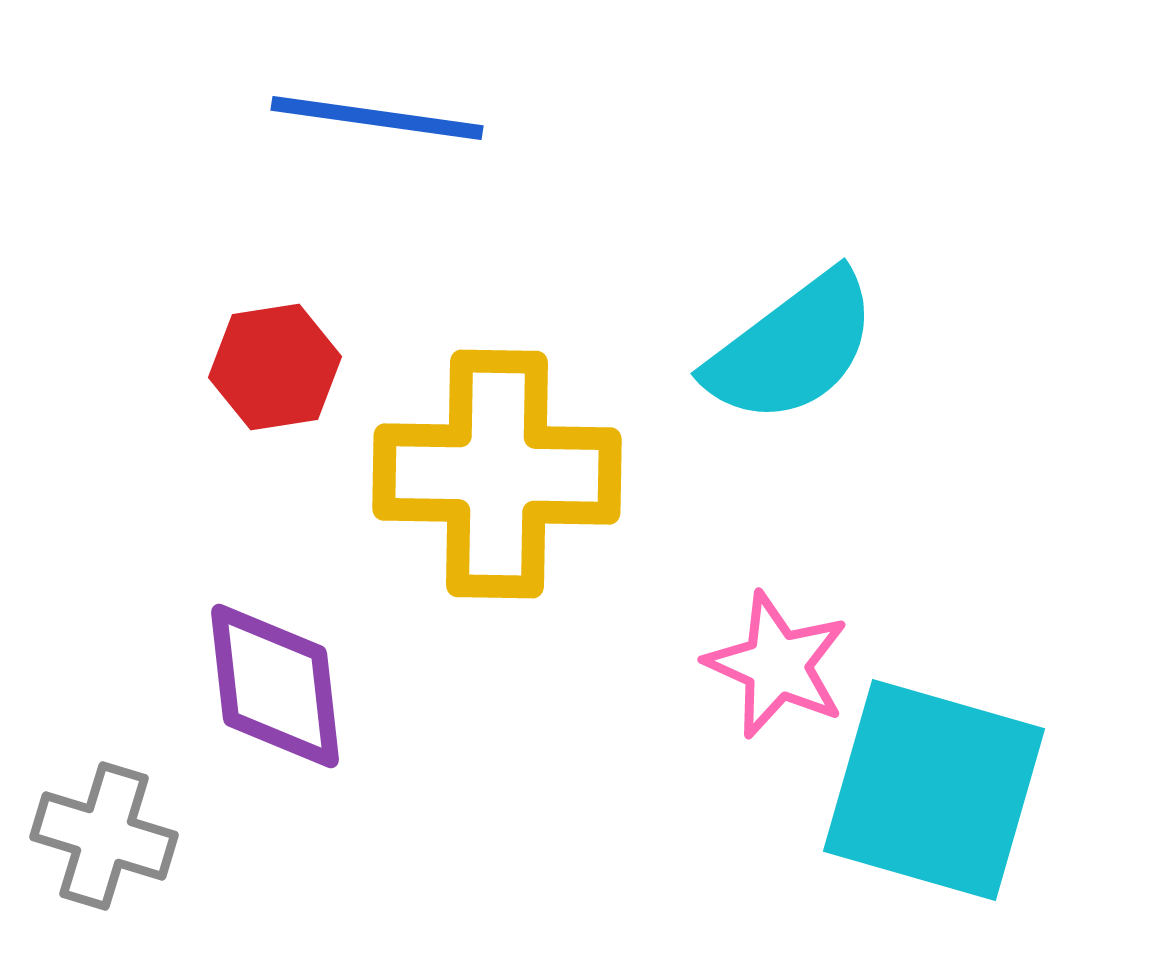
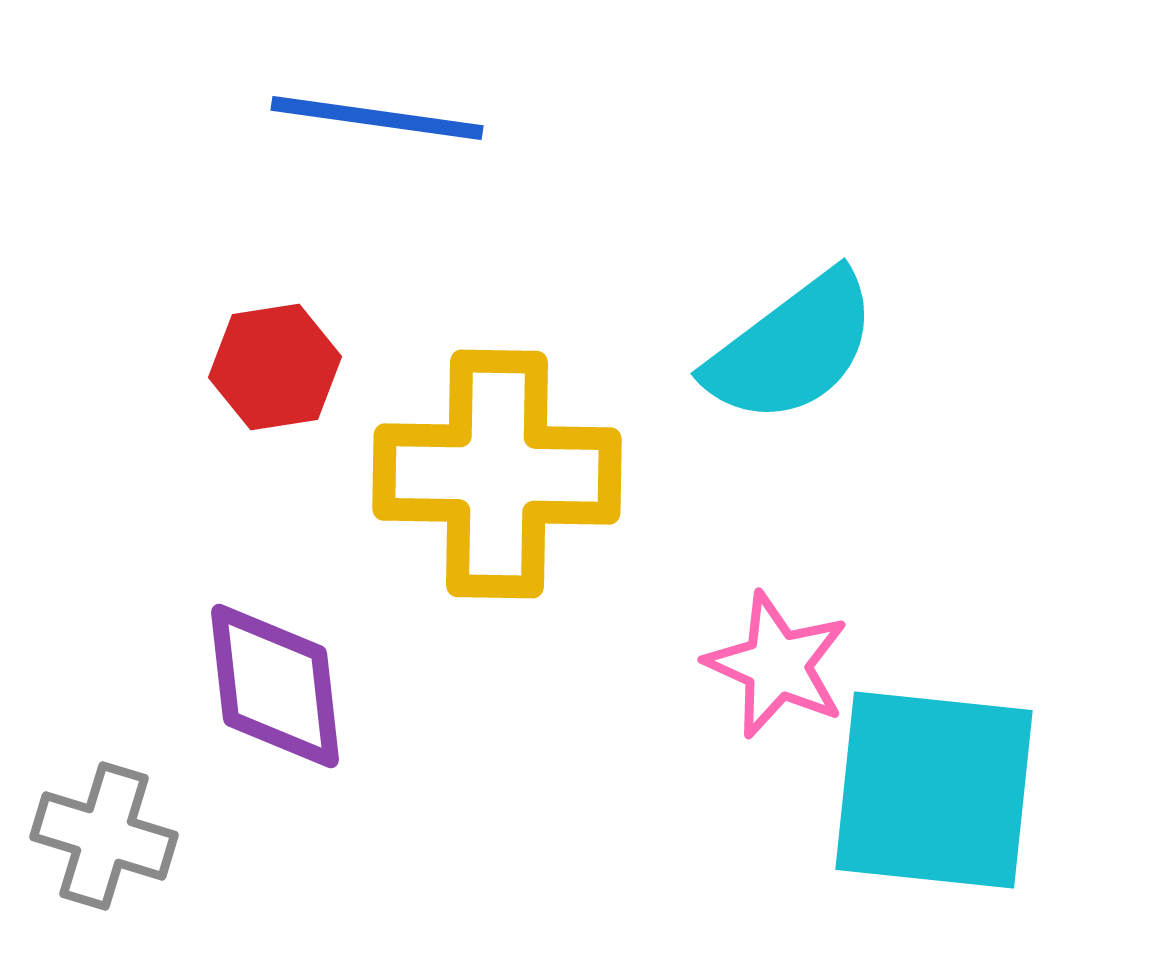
cyan square: rotated 10 degrees counterclockwise
